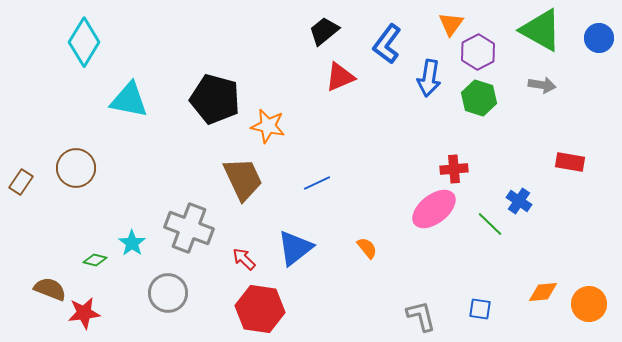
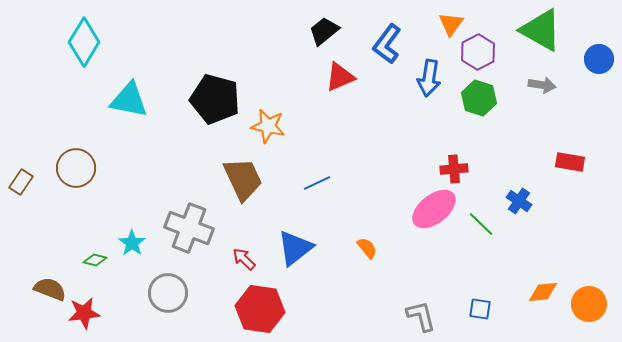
blue circle: moved 21 px down
green line: moved 9 px left
